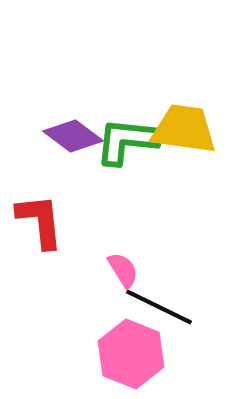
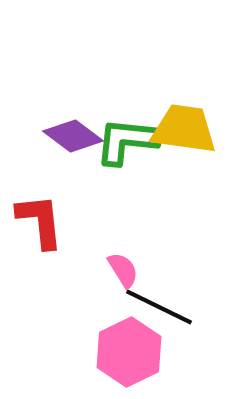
pink hexagon: moved 2 px left, 2 px up; rotated 12 degrees clockwise
